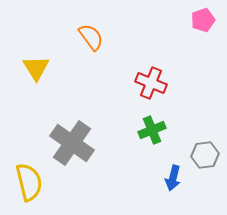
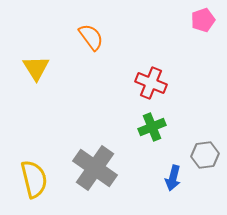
green cross: moved 3 px up
gray cross: moved 23 px right, 25 px down
yellow semicircle: moved 5 px right, 3 px up
